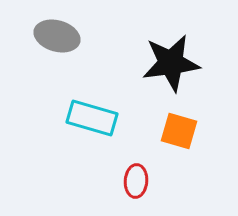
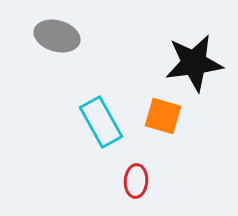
black star: moved 23 px right
cyan rectangle: moved 9 px right, 4 px down; rotated 45 degrees clockwise
orange square: moved 16 px left, 15 px up
